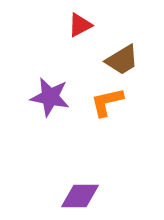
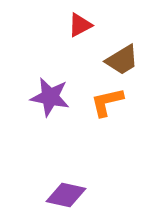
purple diamond: moved 14 px left, 1 px up; rotated 12 degrees clockwise
